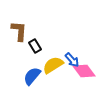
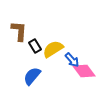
yellow semicircle: moved 16 px up
